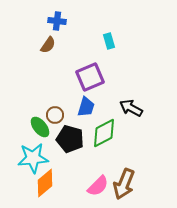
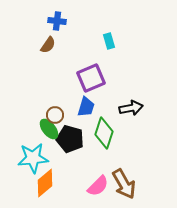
purple square: moved 1 px right, 1 px down
black arrow: rotated 140 degrees clockwise
green ellipse: moved 9 px right, 2 px down
green diamond: rotated 44 degrees counterclockwise
brown arrow: rotated 52 degrees counterclockwise
